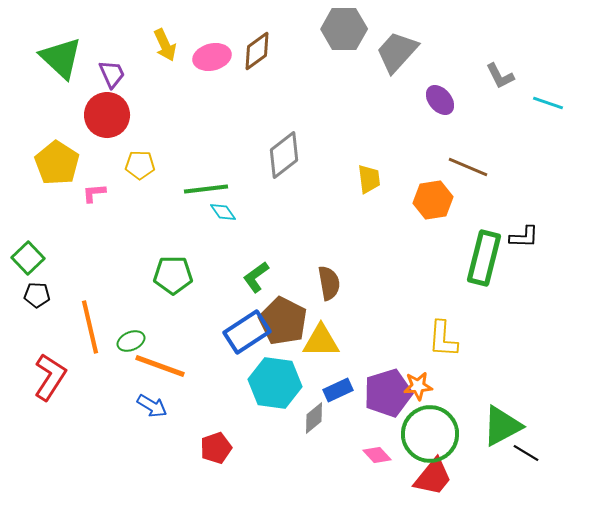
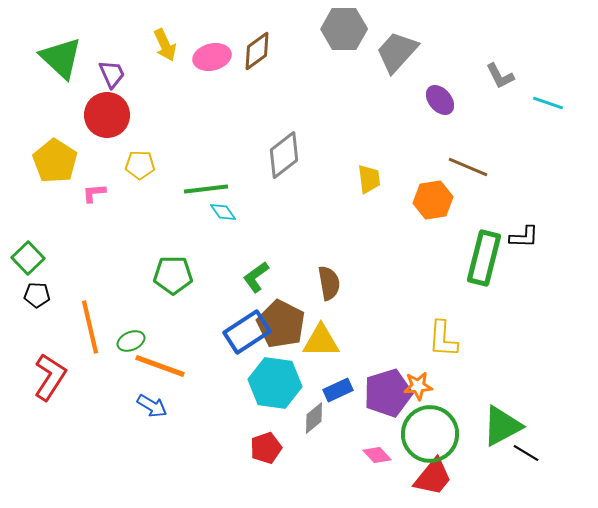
yellow pentagon at (57, 163): moved 2 px left, 2 px up
brown pentagon at (283, 321): moved 2 px left, 3 px down
red pentagon at (216, 448): moved 50 px right
